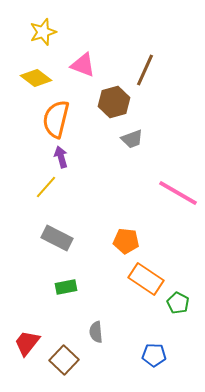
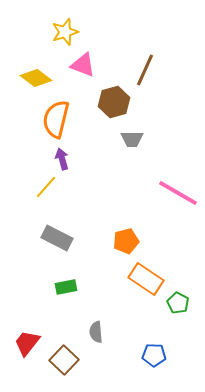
yellow star: moved 22 px right
gray trapezoid: rotated 20 degrees clockwise
purple arrow: moved 1 px right, 2 px down
orange pentagon: rotated 20 degrees counterclockwise
